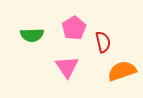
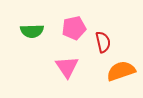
pink pentagon: rotated 20 degrees clockwise
green semicircle: moved 4 px up
orange semicircle: moved 1 px left
